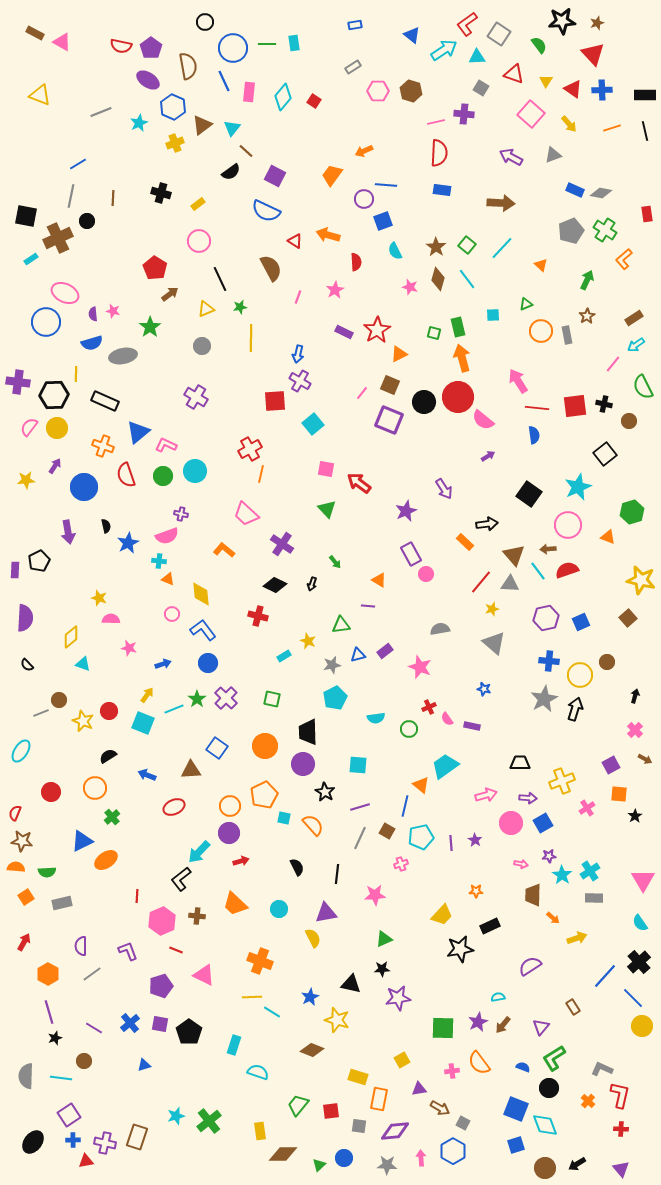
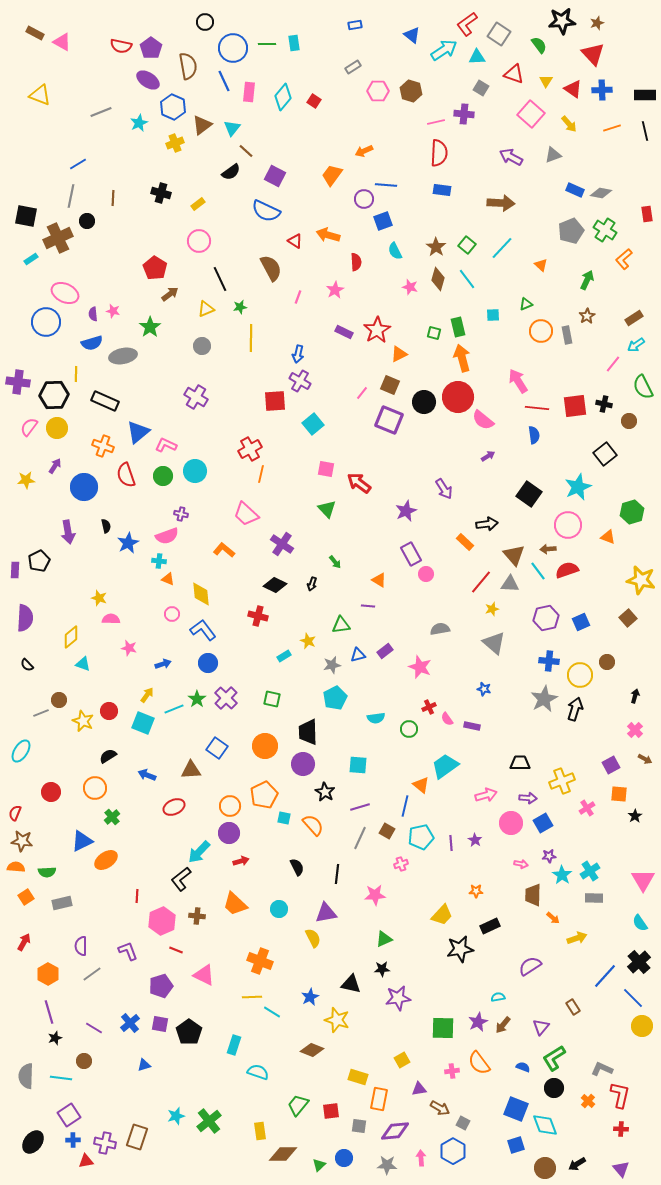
black circle at (549, 1088): moved 5 px right
